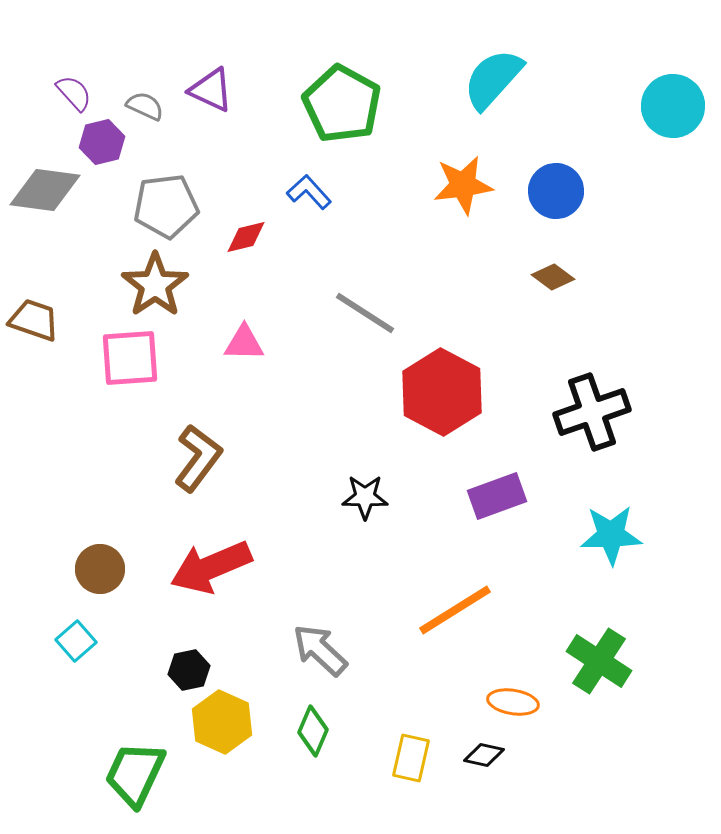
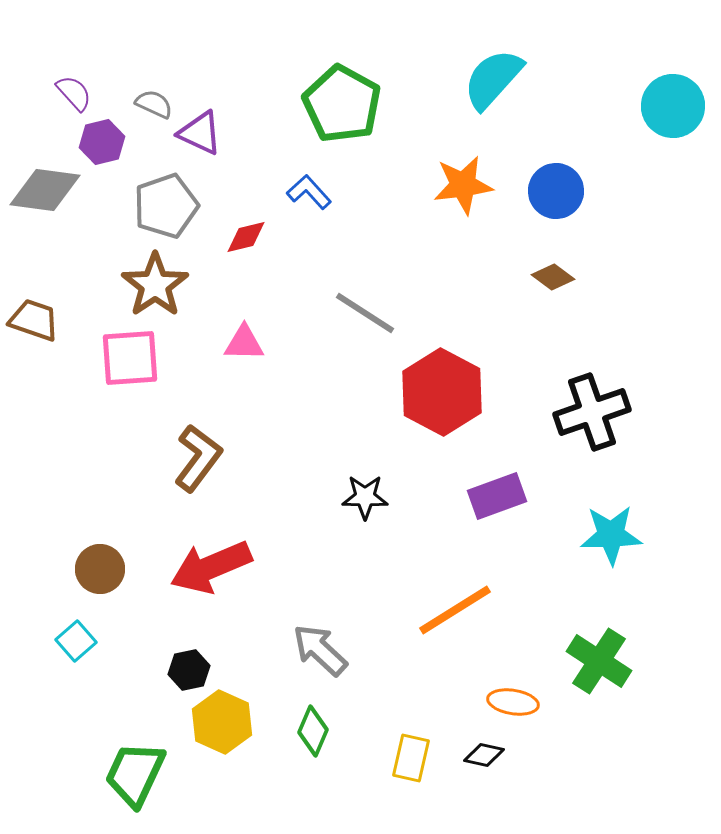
purple triangle: moved 11 px left, 43 px down
gray semicircle: moved 9 px right, 2 px up
gray pentagon: rotated 12 degrees counterclockwise
